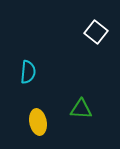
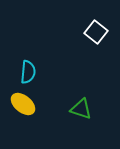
green triangle: rotated 15 degrees clockwise
yellow ellipse: moved 15 px left, 18 px up; rotated 40 degrees counterclockwise
